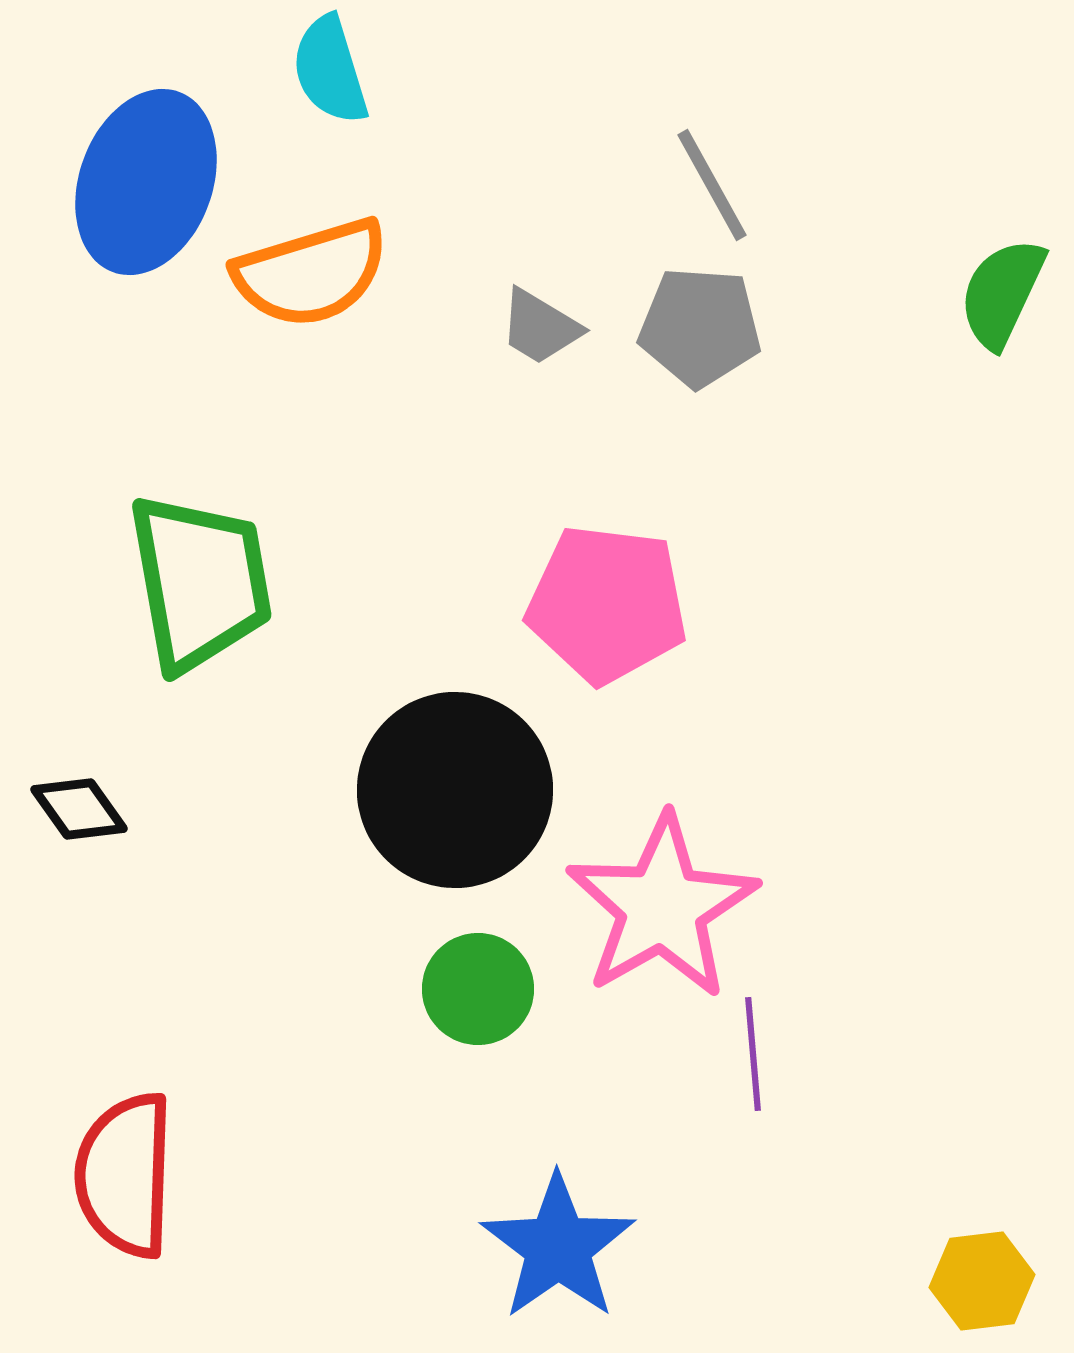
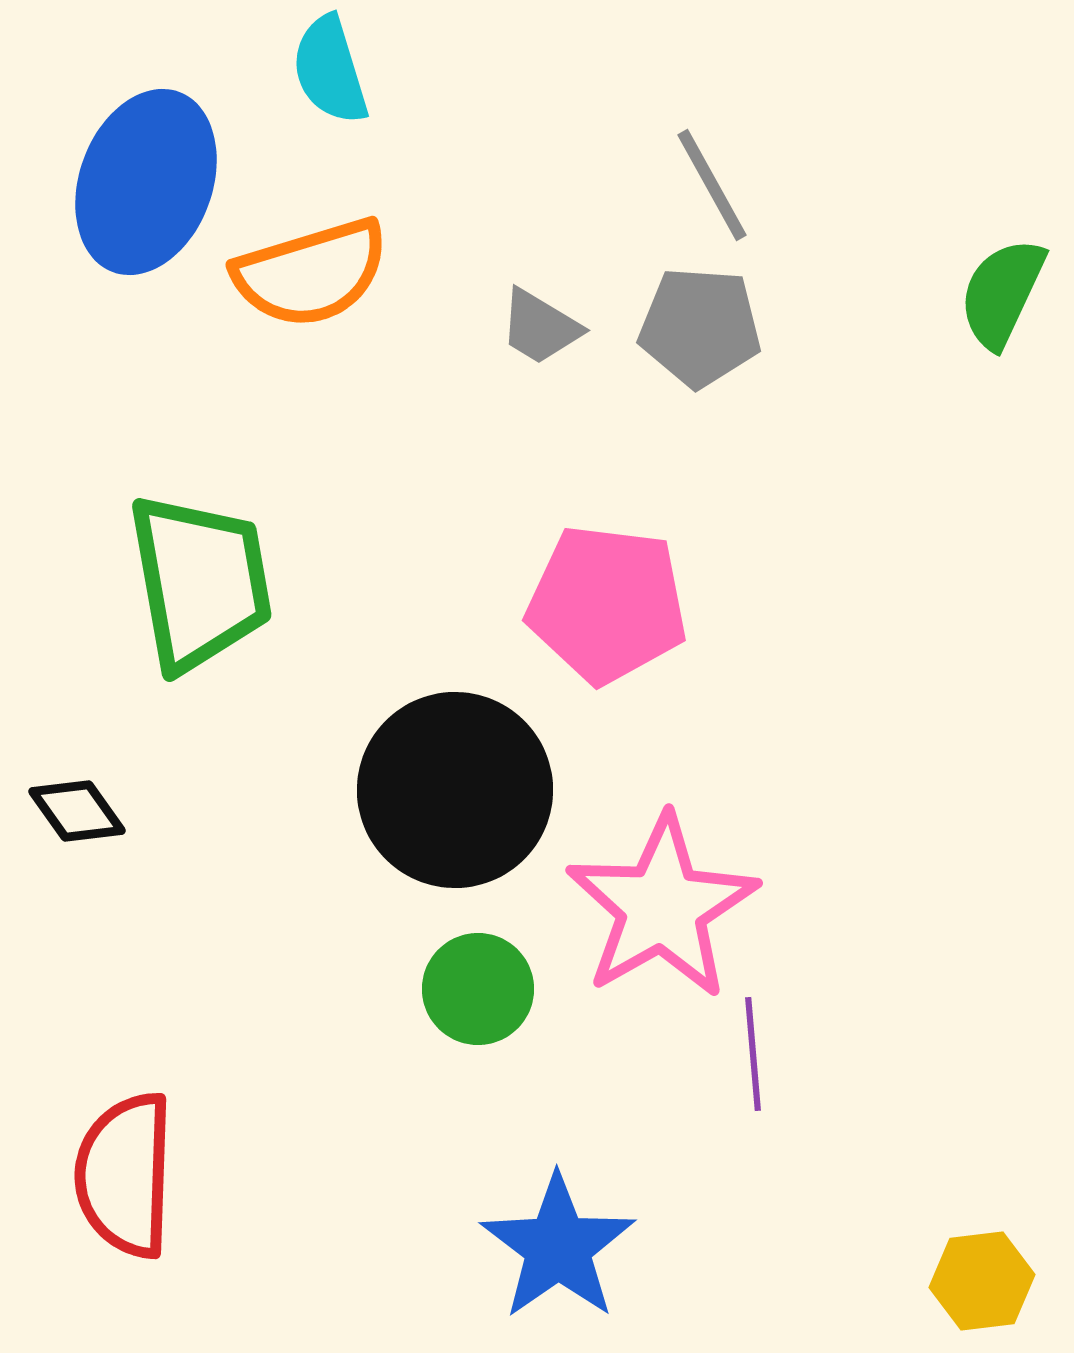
black diamond: moved 2 px left, 2 px down
